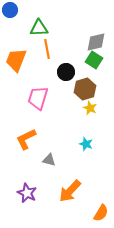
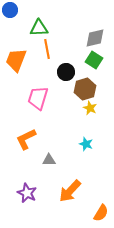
gray diamond: moved 1 px left, 4 px up
gray triangle: rotated 16 degrees counterclockwise
